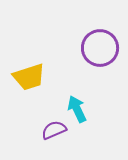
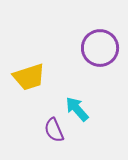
cyan arrow: rotated 16 degrees counterclockwise
purple semicircle: rotated 90 degrees counterclockwise
